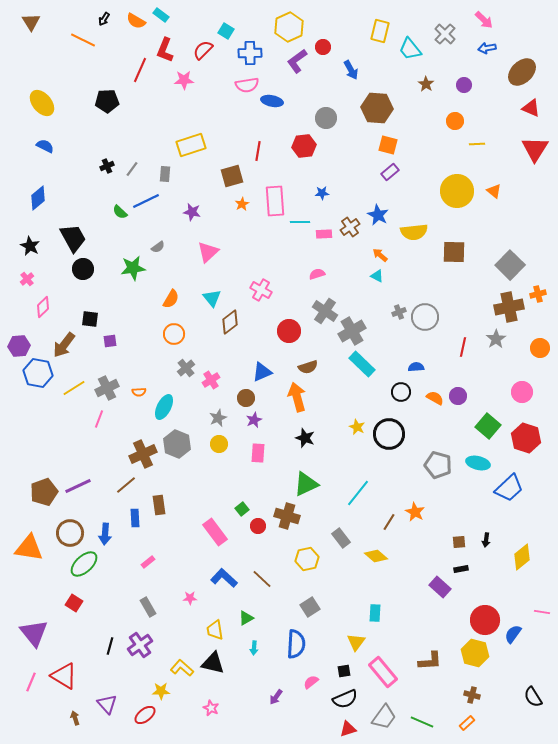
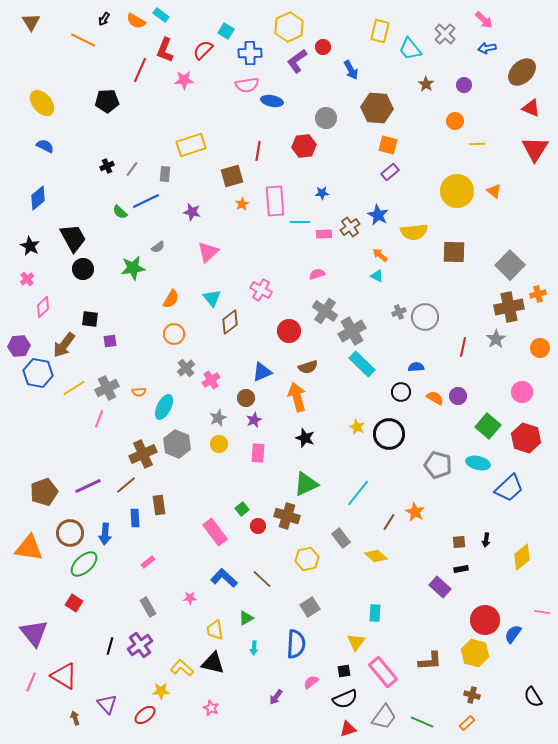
purple line at (78, 486): moved 10 px right
